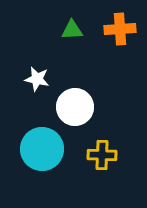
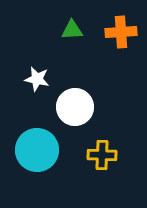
orange cross: moved 1 px right, 3 px down
cyan circle: moved 5 px left, 1 px down
